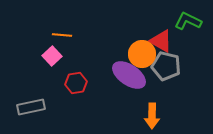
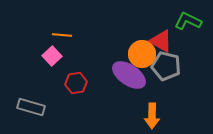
gray rectangle: rotated 28 degrees clockwise
